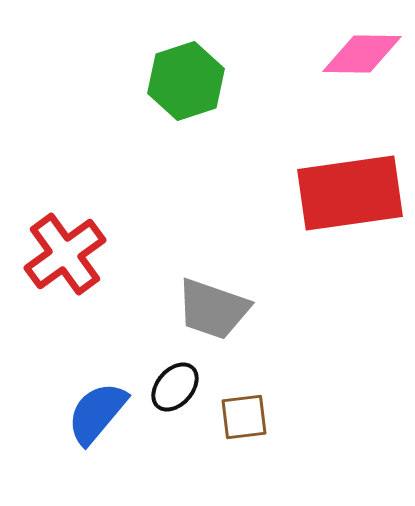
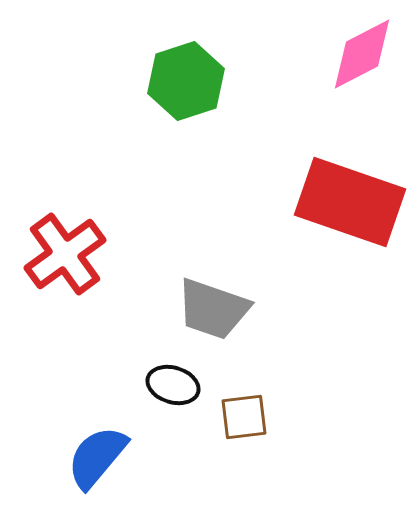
pink diamond: rotated 28 degrees counterclockwise
red rectangle: moved 9 px down; rotated 27 degrees clockwise
black ellipse: moved 2 px left, 2 px up; rotated 66 degrees clockwise
blue semicircle: moved 44 px down
